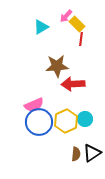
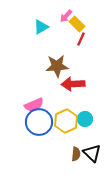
red line: rotated 16 degrees clockwise
black triangle: rotated 42 degrees counterclockwise
